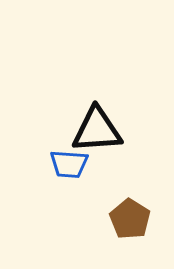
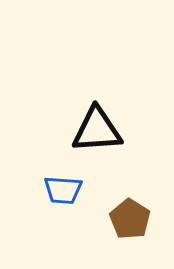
blue trapezoid: moved 6 px left, 26 px down
